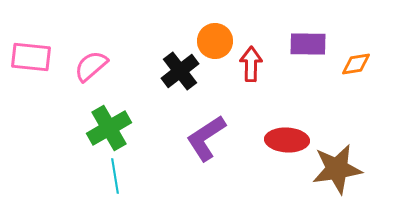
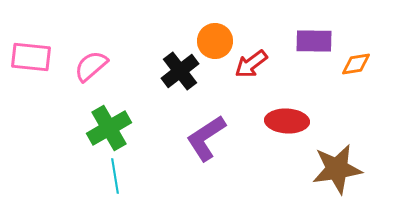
purple rectangle: moved 6 px right, 3 px up
red arrow: rotated 128 degrees counterclockwise
red ellipse: moved 19 px up
